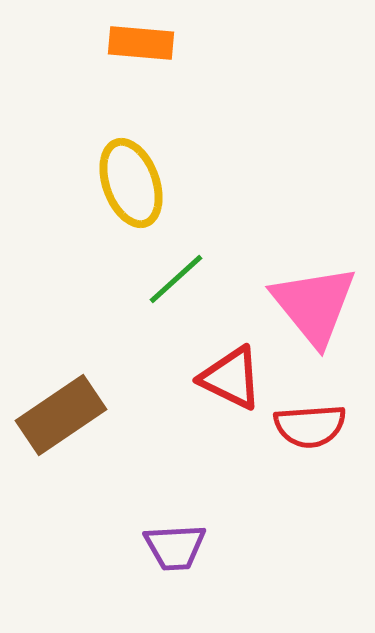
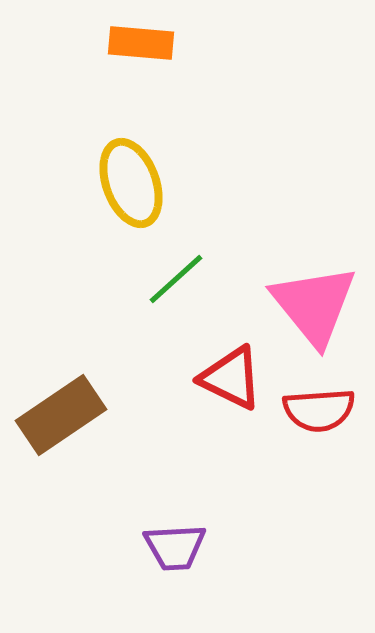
red semicircle: moved 9 px right, 16 px up
